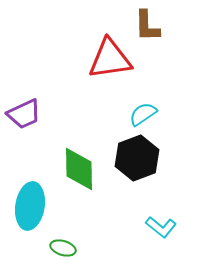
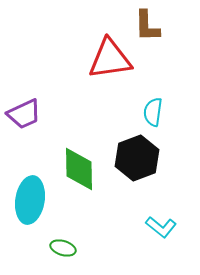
cyan semicircle: moved 10 px right, 2 px up; rotated 48 degrees counterclockwise
cyan ellipse: moved 6 px up
